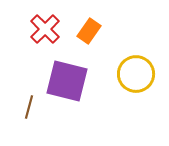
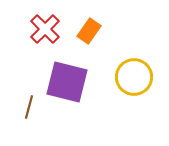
yellow circle: moved 2 px left, 3 px down
purple square: moved 1 px down
